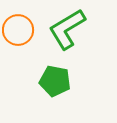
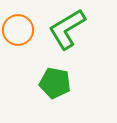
green pentagon: moved 2 px down
